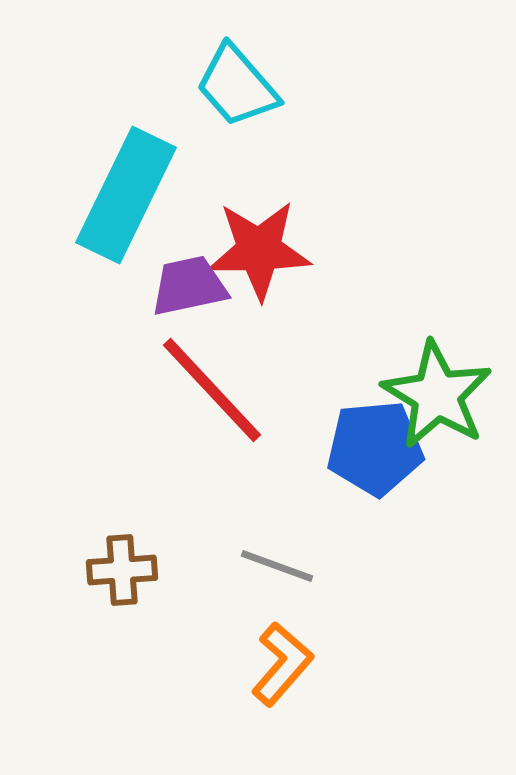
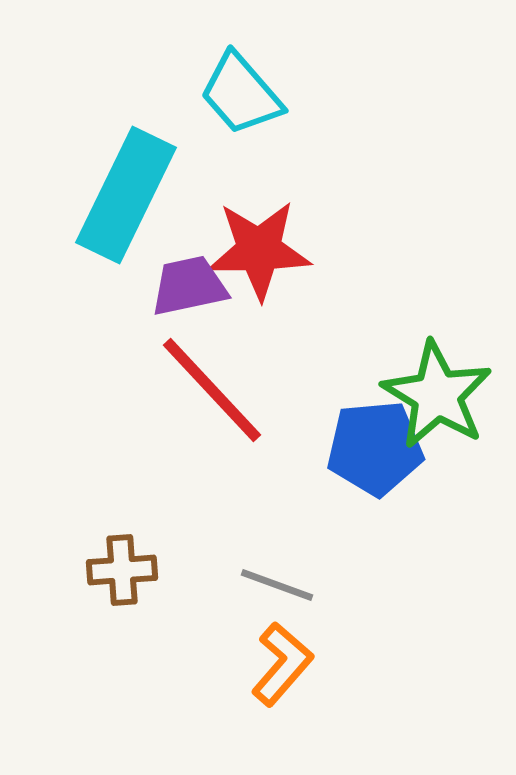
cyan trapezoid: moved 4 px right, 8 px down
gray line: moved 19 px down
